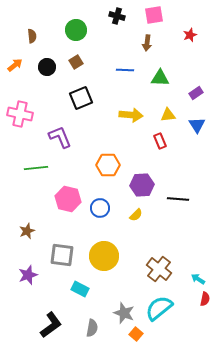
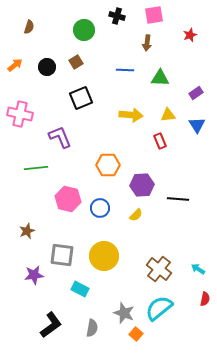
green circle: moved 8 px right
brown semicircle: moved 3 px left, 9 px up; rotated 24 degrees clockwise
purple star: moved 6 px right; rotated 12 degrees clockwise
cyan arrow: moved 10 px up
